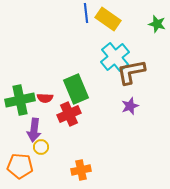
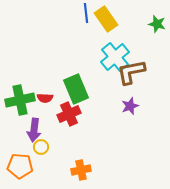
yellow rectangle: moved 2 px left; rotated 20 degrees clockwise
